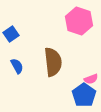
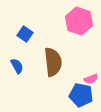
blue square: moved 14 px right; rotated 21 degrees counterclockwise
blue pentagon: moved 3 px left; rotated 25 degrees counterclockwise
